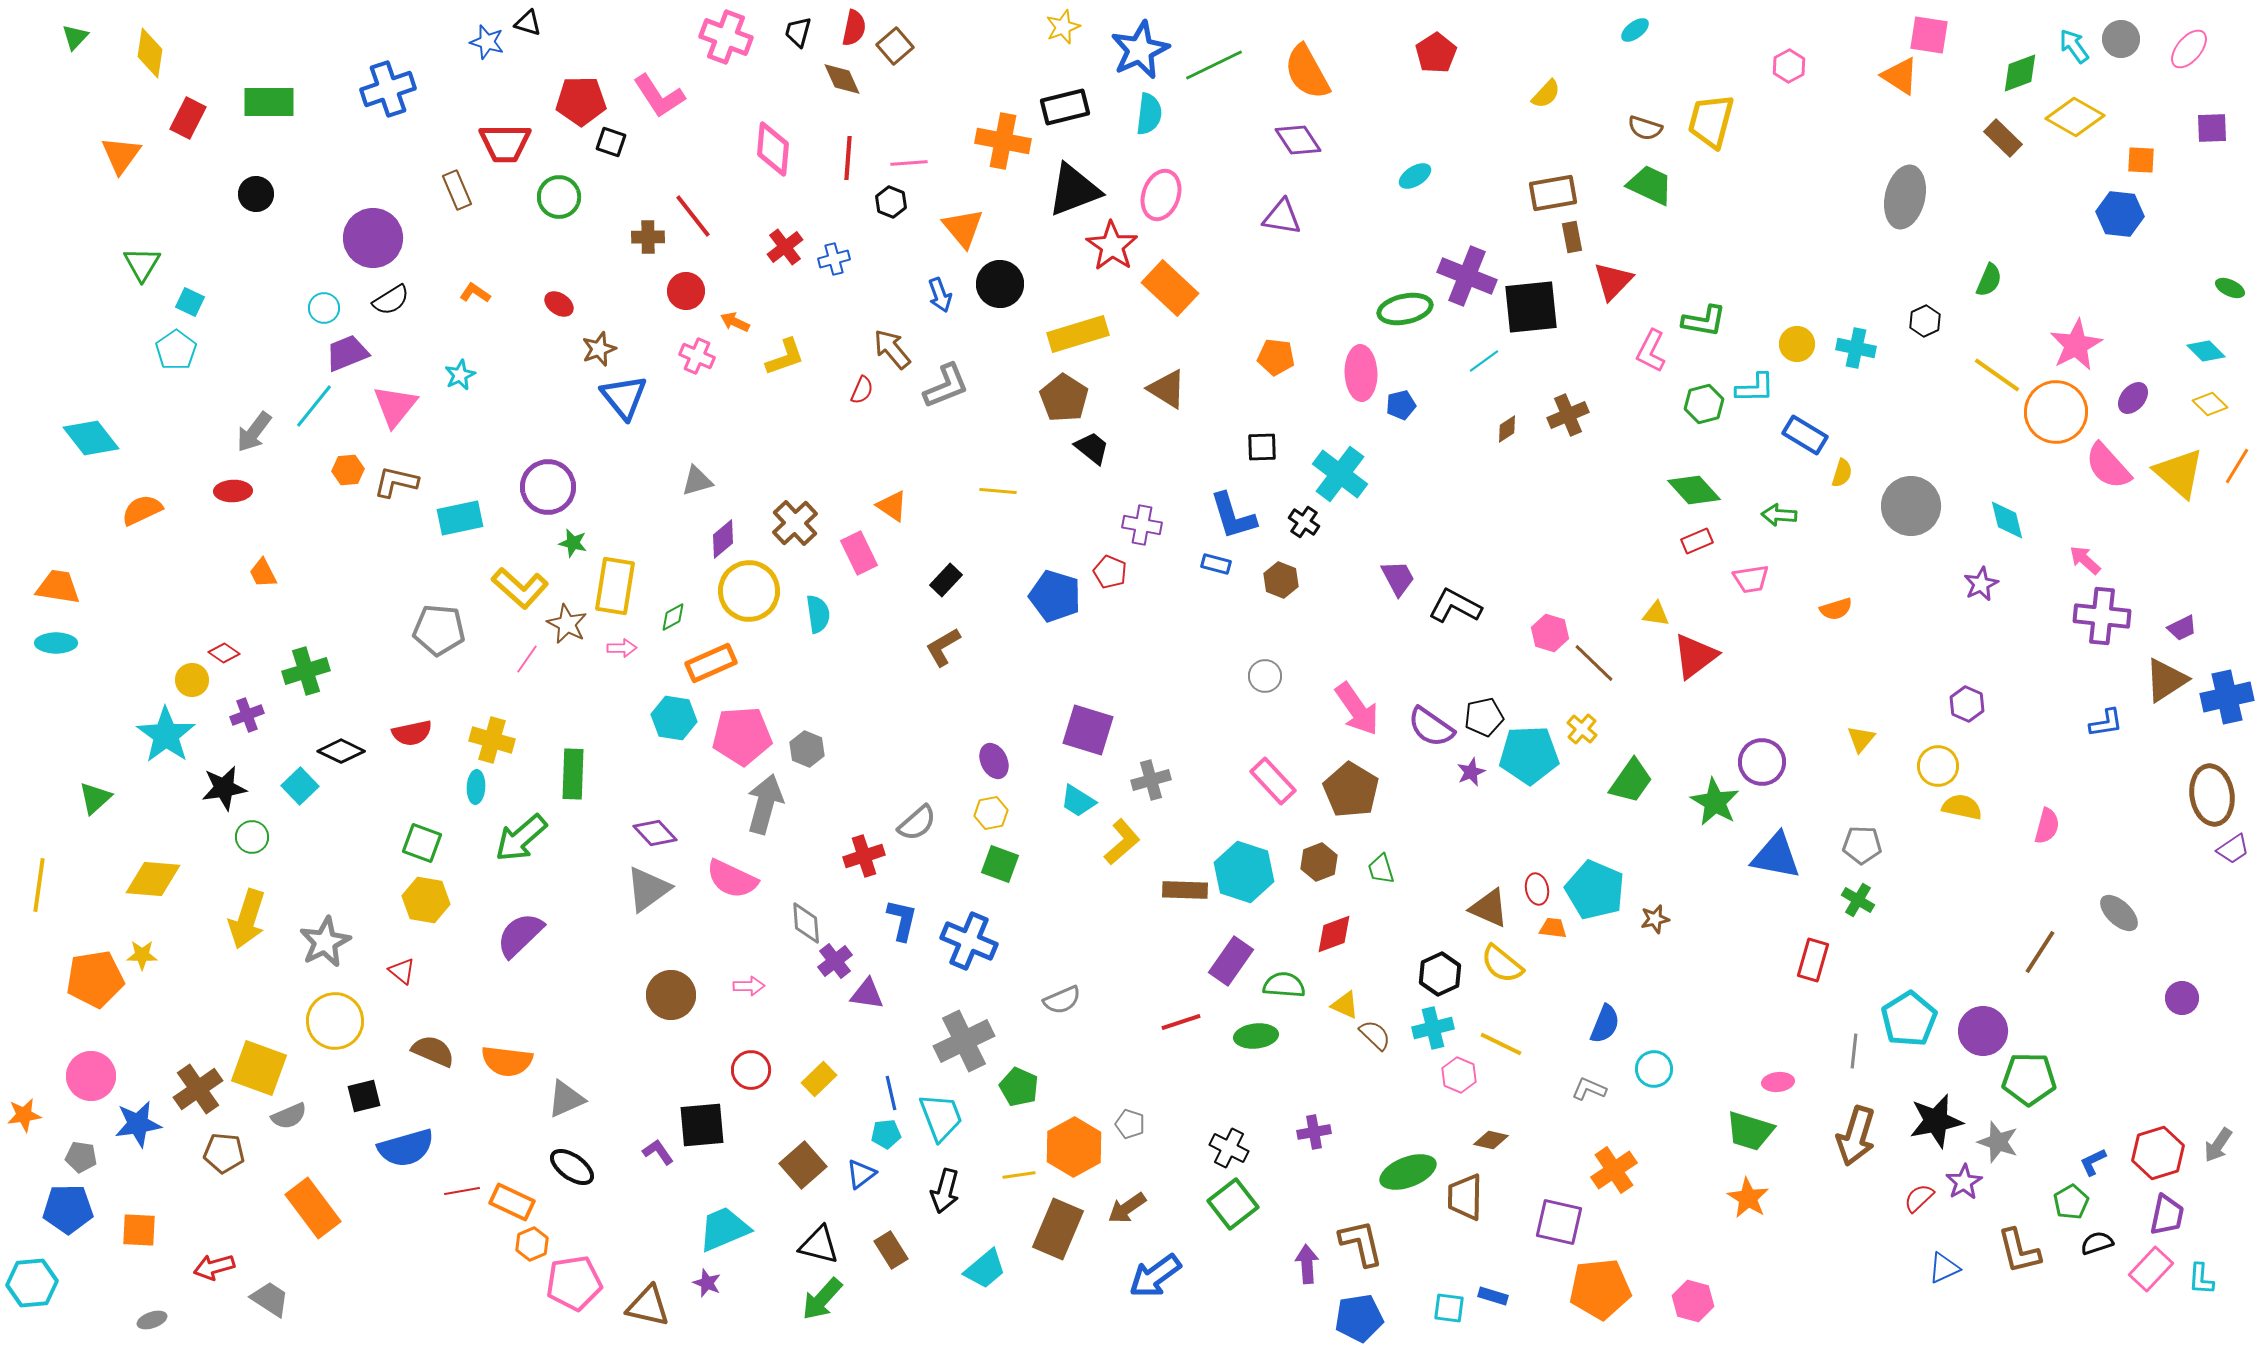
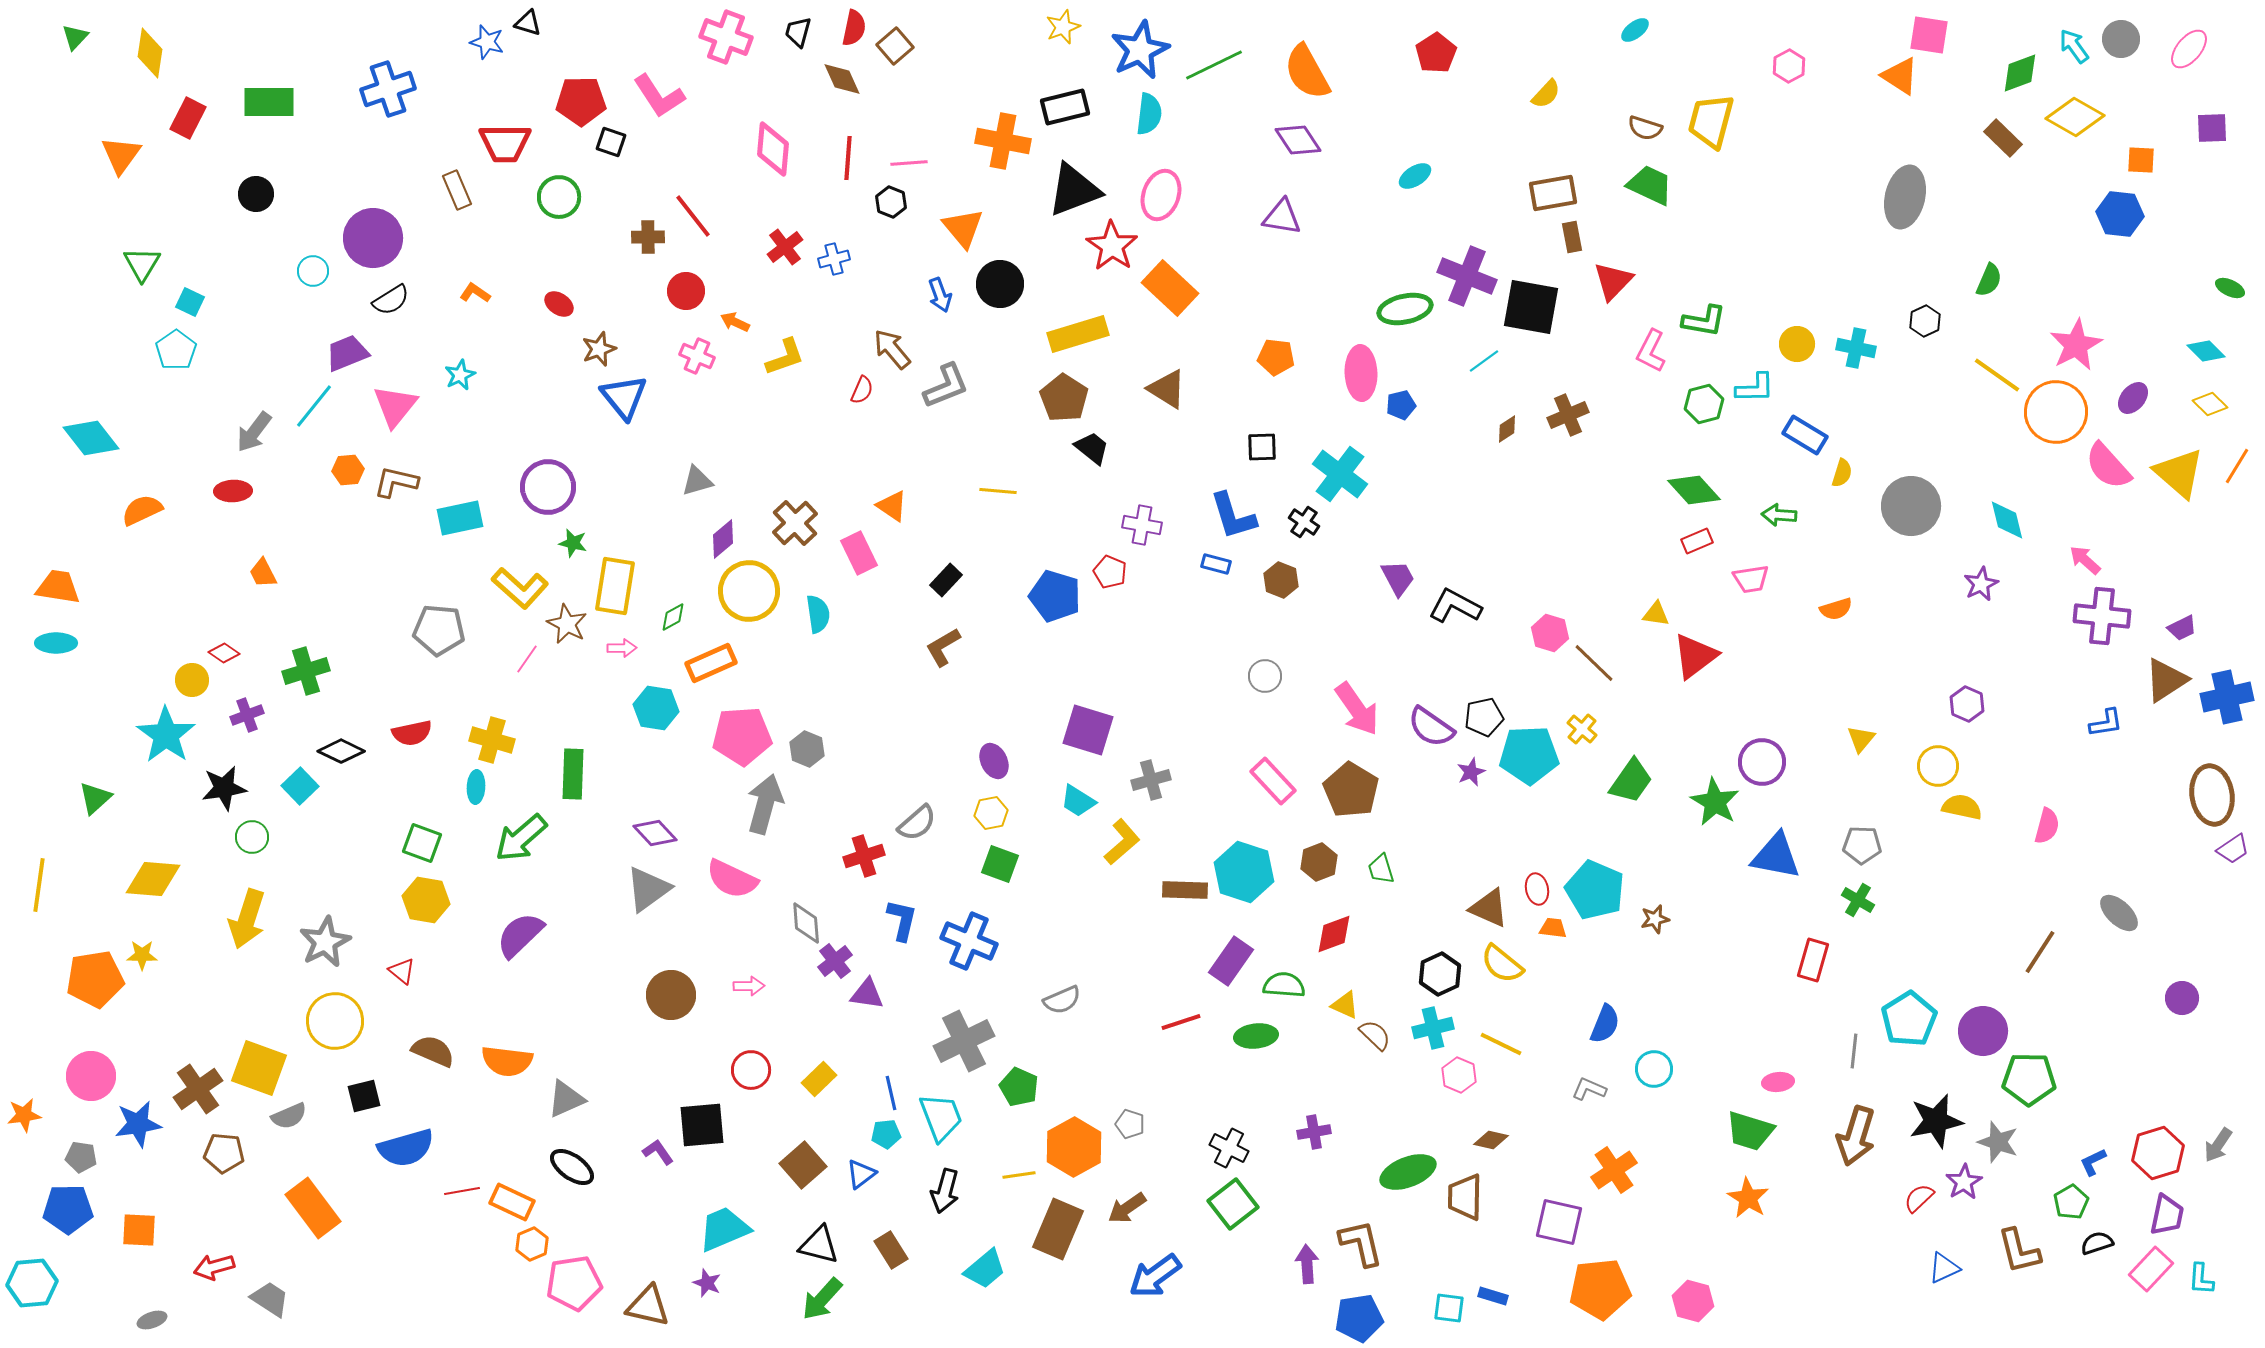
black square at (1531, 307): rotated 16 degrees clockwise
cyan circle at (324, 308): moved 11 px left, 37 px up
cyan hexagon at (674, 718): moved 18 px left, 10 px up
